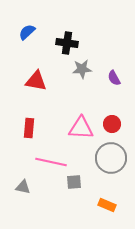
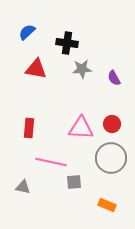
red triangle: moved 12 px up
